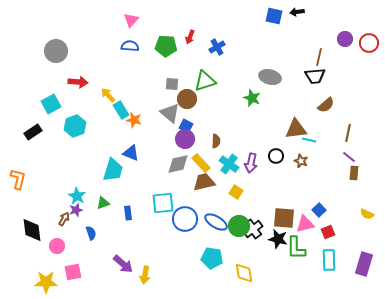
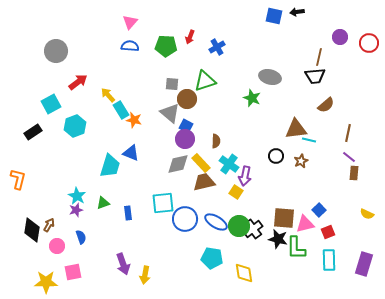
pink triangle at (131, 20): moved 1 px left, 2 px down
purple circle at (345, 39): moved 5 px left, 2 px up
red arrow at (78, 82): rotated 42 degrees counterclockwise
brown star at (301, 161): rotated 24 degrees clockwise
purple arrow at (251, 163): moved 6 px left, 13 px down
cyan trapezoid at (113, 170): moved 3 px left, 4 px up
brown arrow at (64, 219): moved 15 px left, 6 px down
black diamond at (32, 230): rotated 15 degrees clockwise
blue semicircle at (91, 233): moved 10 px left, 4 px down
purple arrow at (123, 264): rotated 30 degrees clockwise
